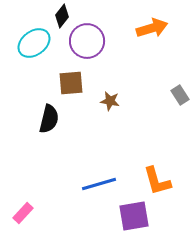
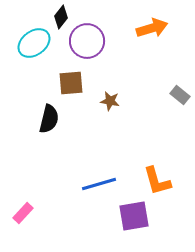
black diamond: moved 1 px left, 1 px down
gray rectangle: rotated 18 degrees counterclockwise
